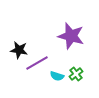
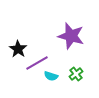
black star: moved 1 px left, 1 px up; rotated 24 degrees clockwise
cyan semicircle: moved 6 px left
